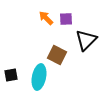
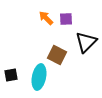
black triangle: moved 2 px down
